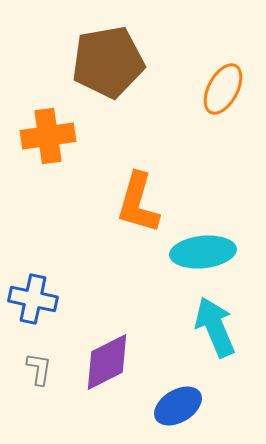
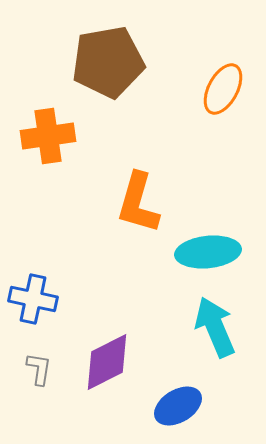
cyan ellipse: moved 5 px right
